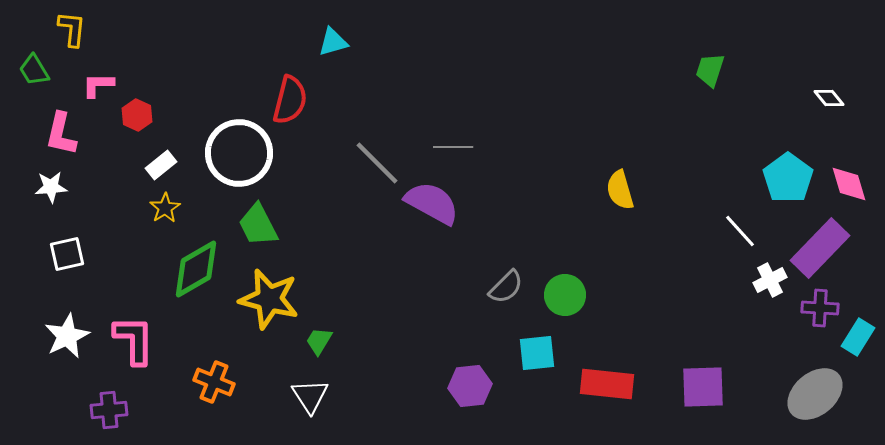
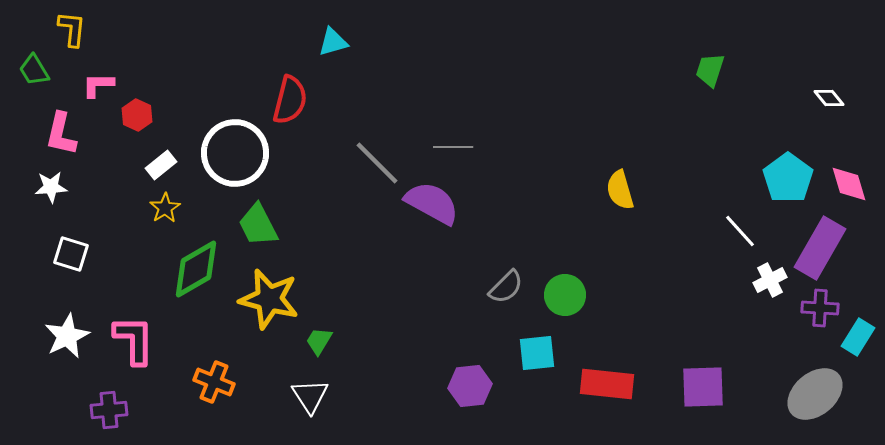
white circle at (239, 153): moved 4 px left
purple rectangle at (820, 248): rotated 14 degrees counterclockwise
white square at (67, 254): moved 4 px right; rotated 30 degrees clockwise
